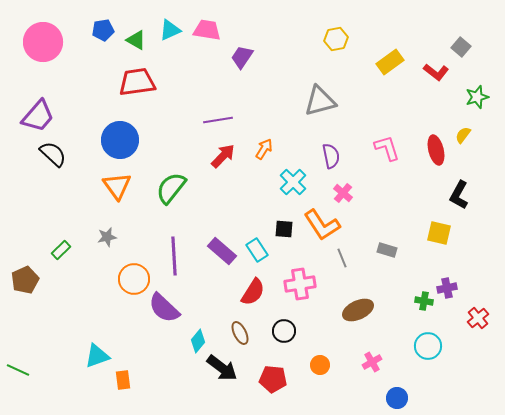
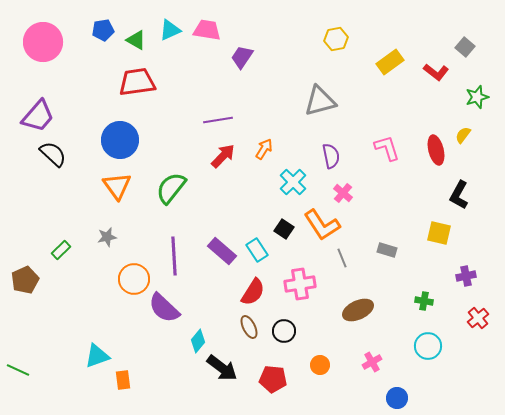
gray square at (461, 47): moved 4 px right
black square at (284, 229): rotated 30 degrees clockwise
purple cross at (447, 288): moved 19 px right, 12 px up
brown ellipse at (240, 333): moved 9 px right, 6 px up
